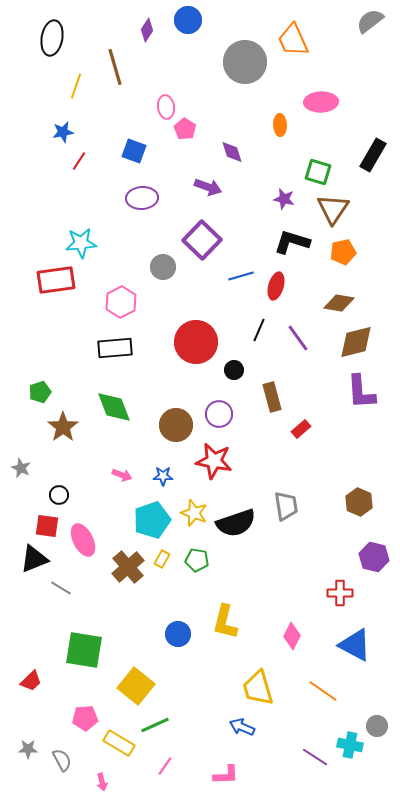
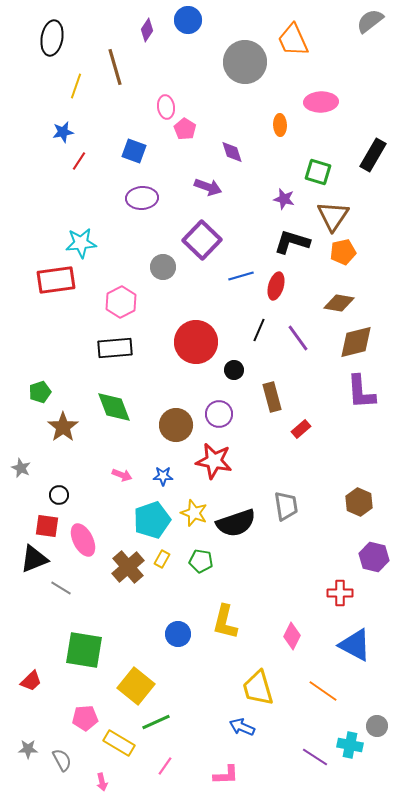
brown triangle at (333, 209): moved 7 px down
green pentagon at (197, 560): moved 4 px right, 1 px down
green line at (155, 725): moved 1 px right, 3 px up
